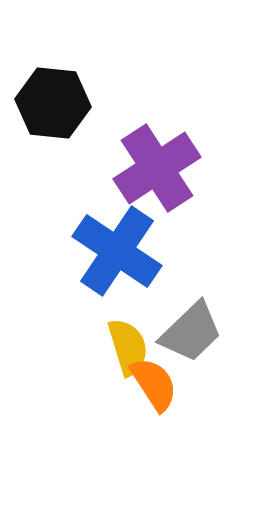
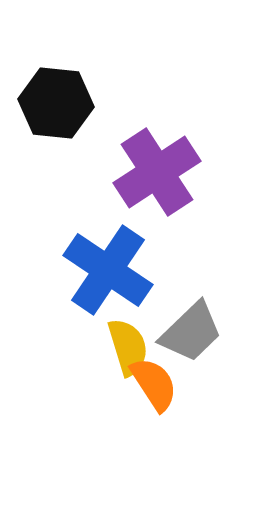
black hexagon: moved 3 px right
purple cross: moved 4 px down
blue cross: moved 9 px left, 19 px down
